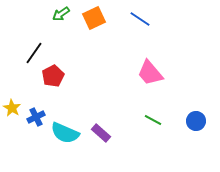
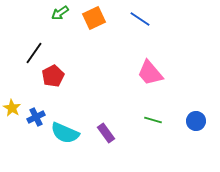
green arrow: moved 1 px left, 1 px up
green line: rotated 12 degrees counterclockwise
purple rectangle: moved 5 px right; rotated 12 degrees clockwise
